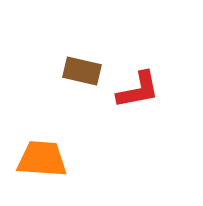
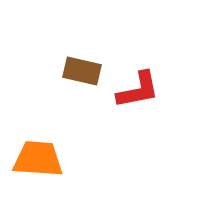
orange trapezoid: moved 4 px left
